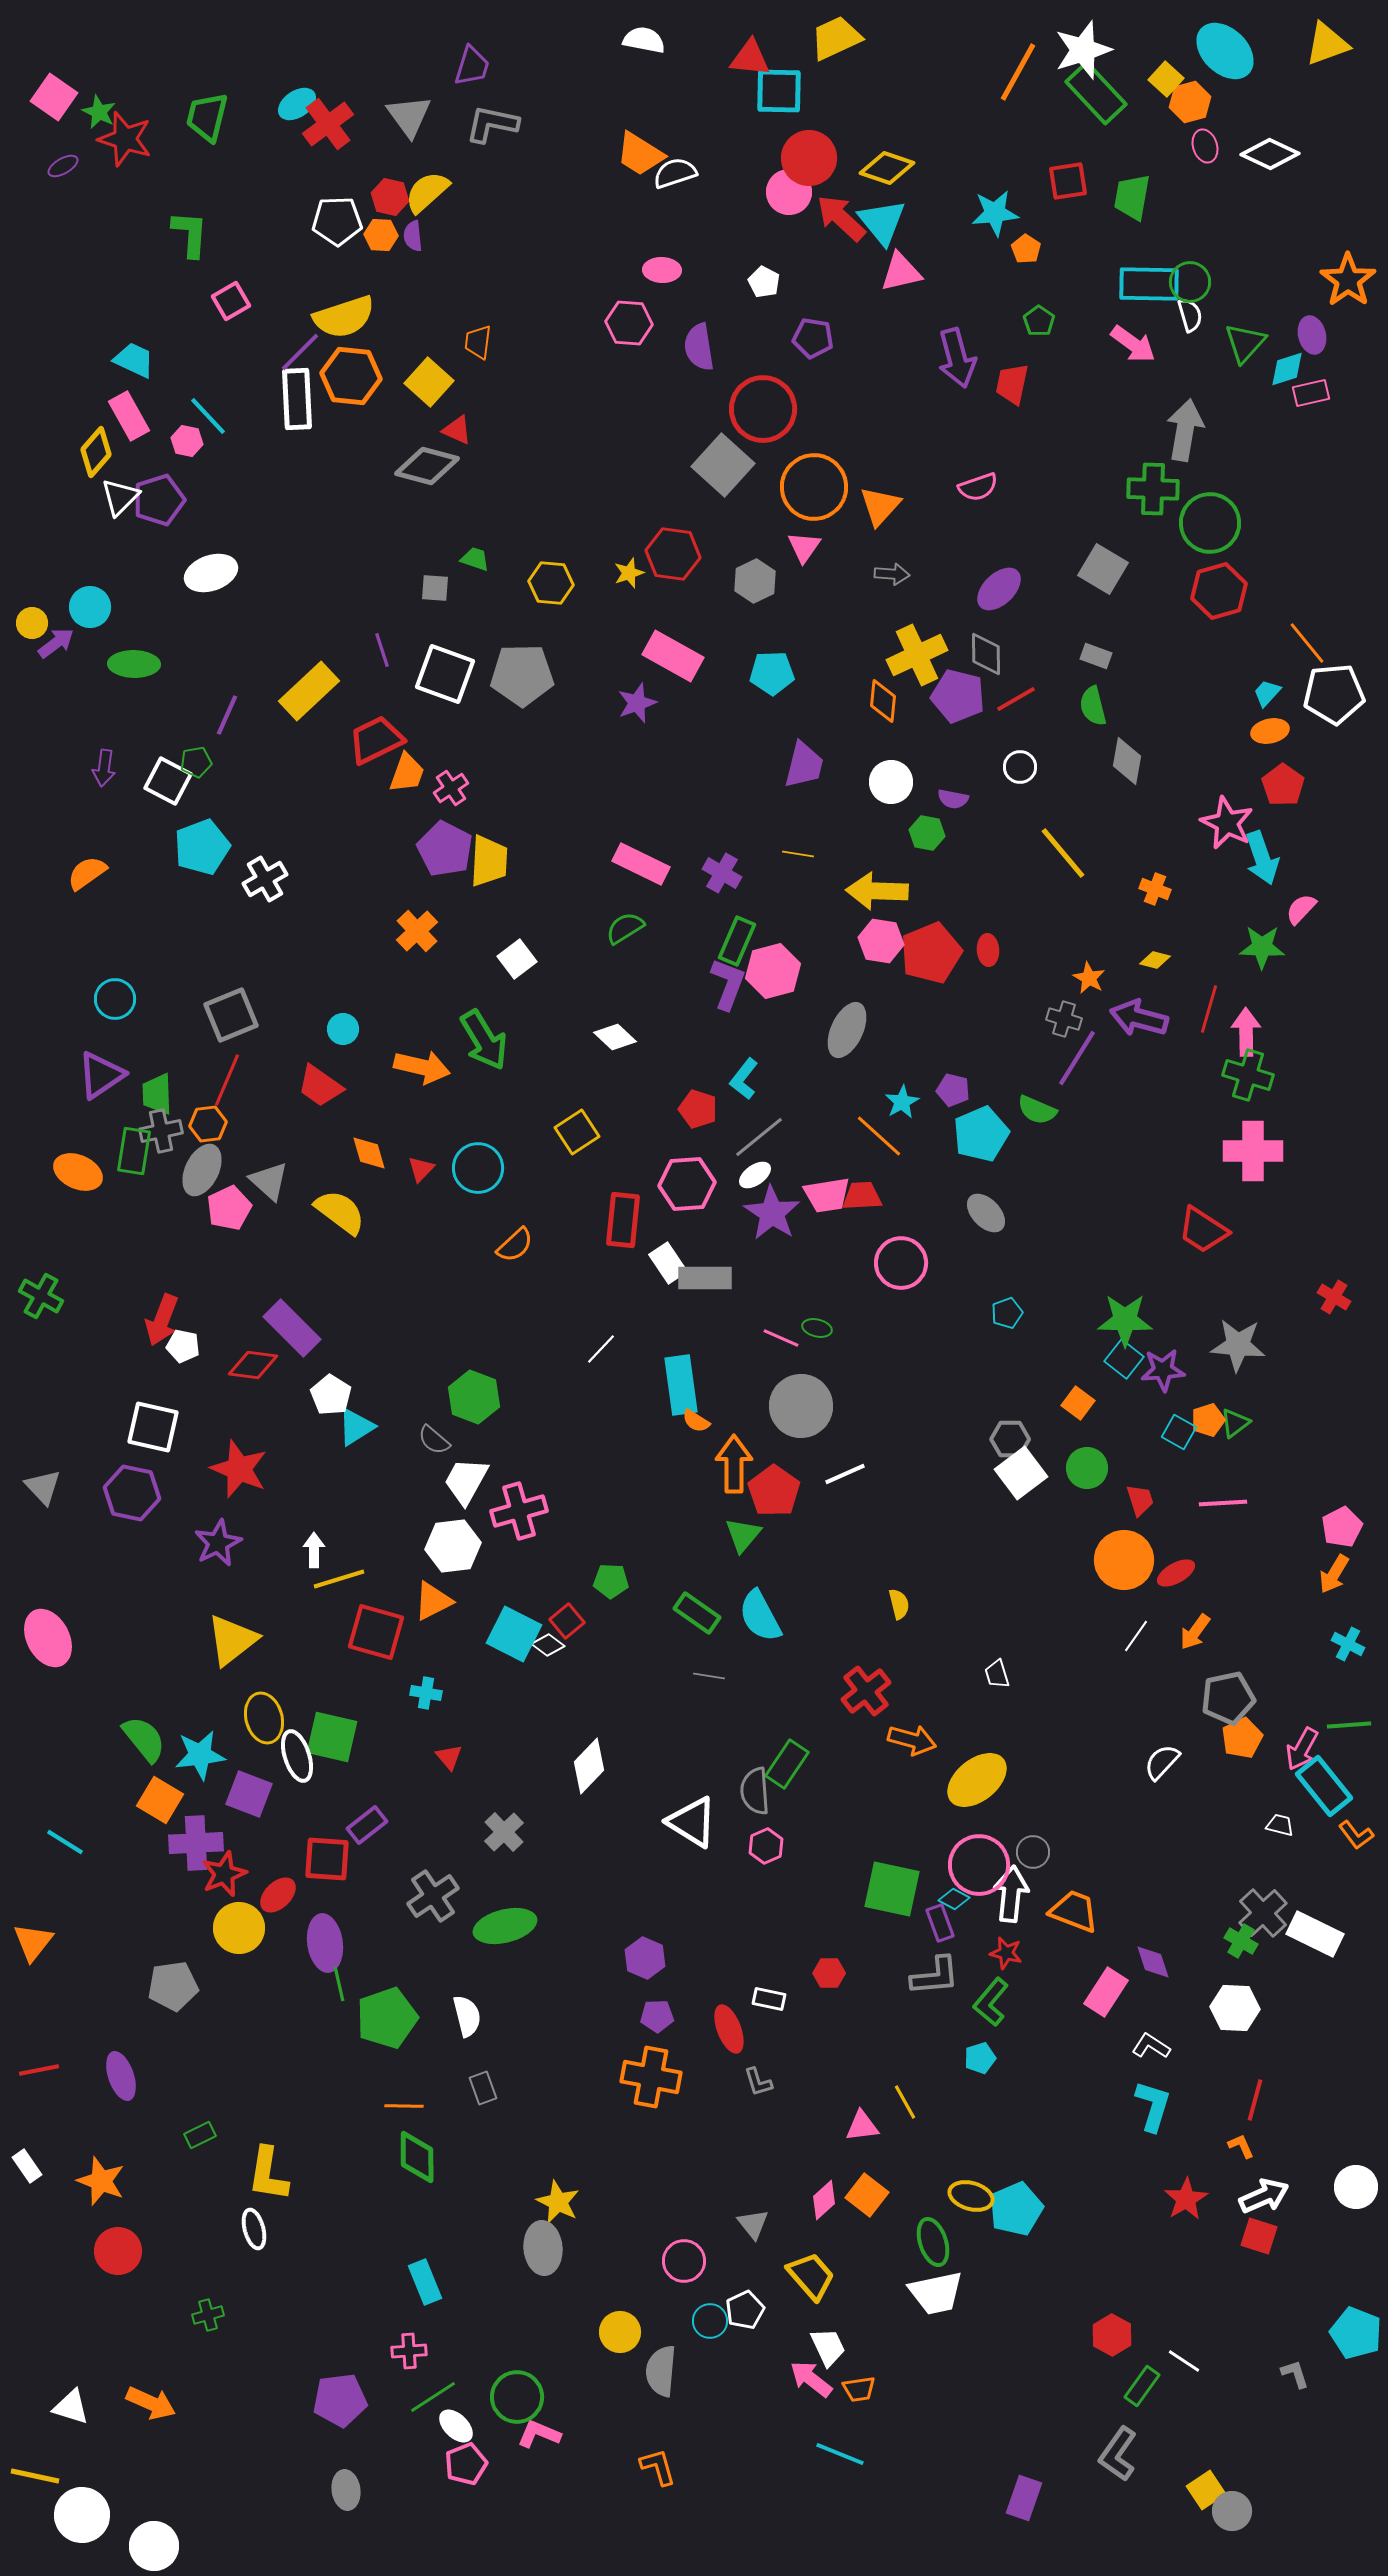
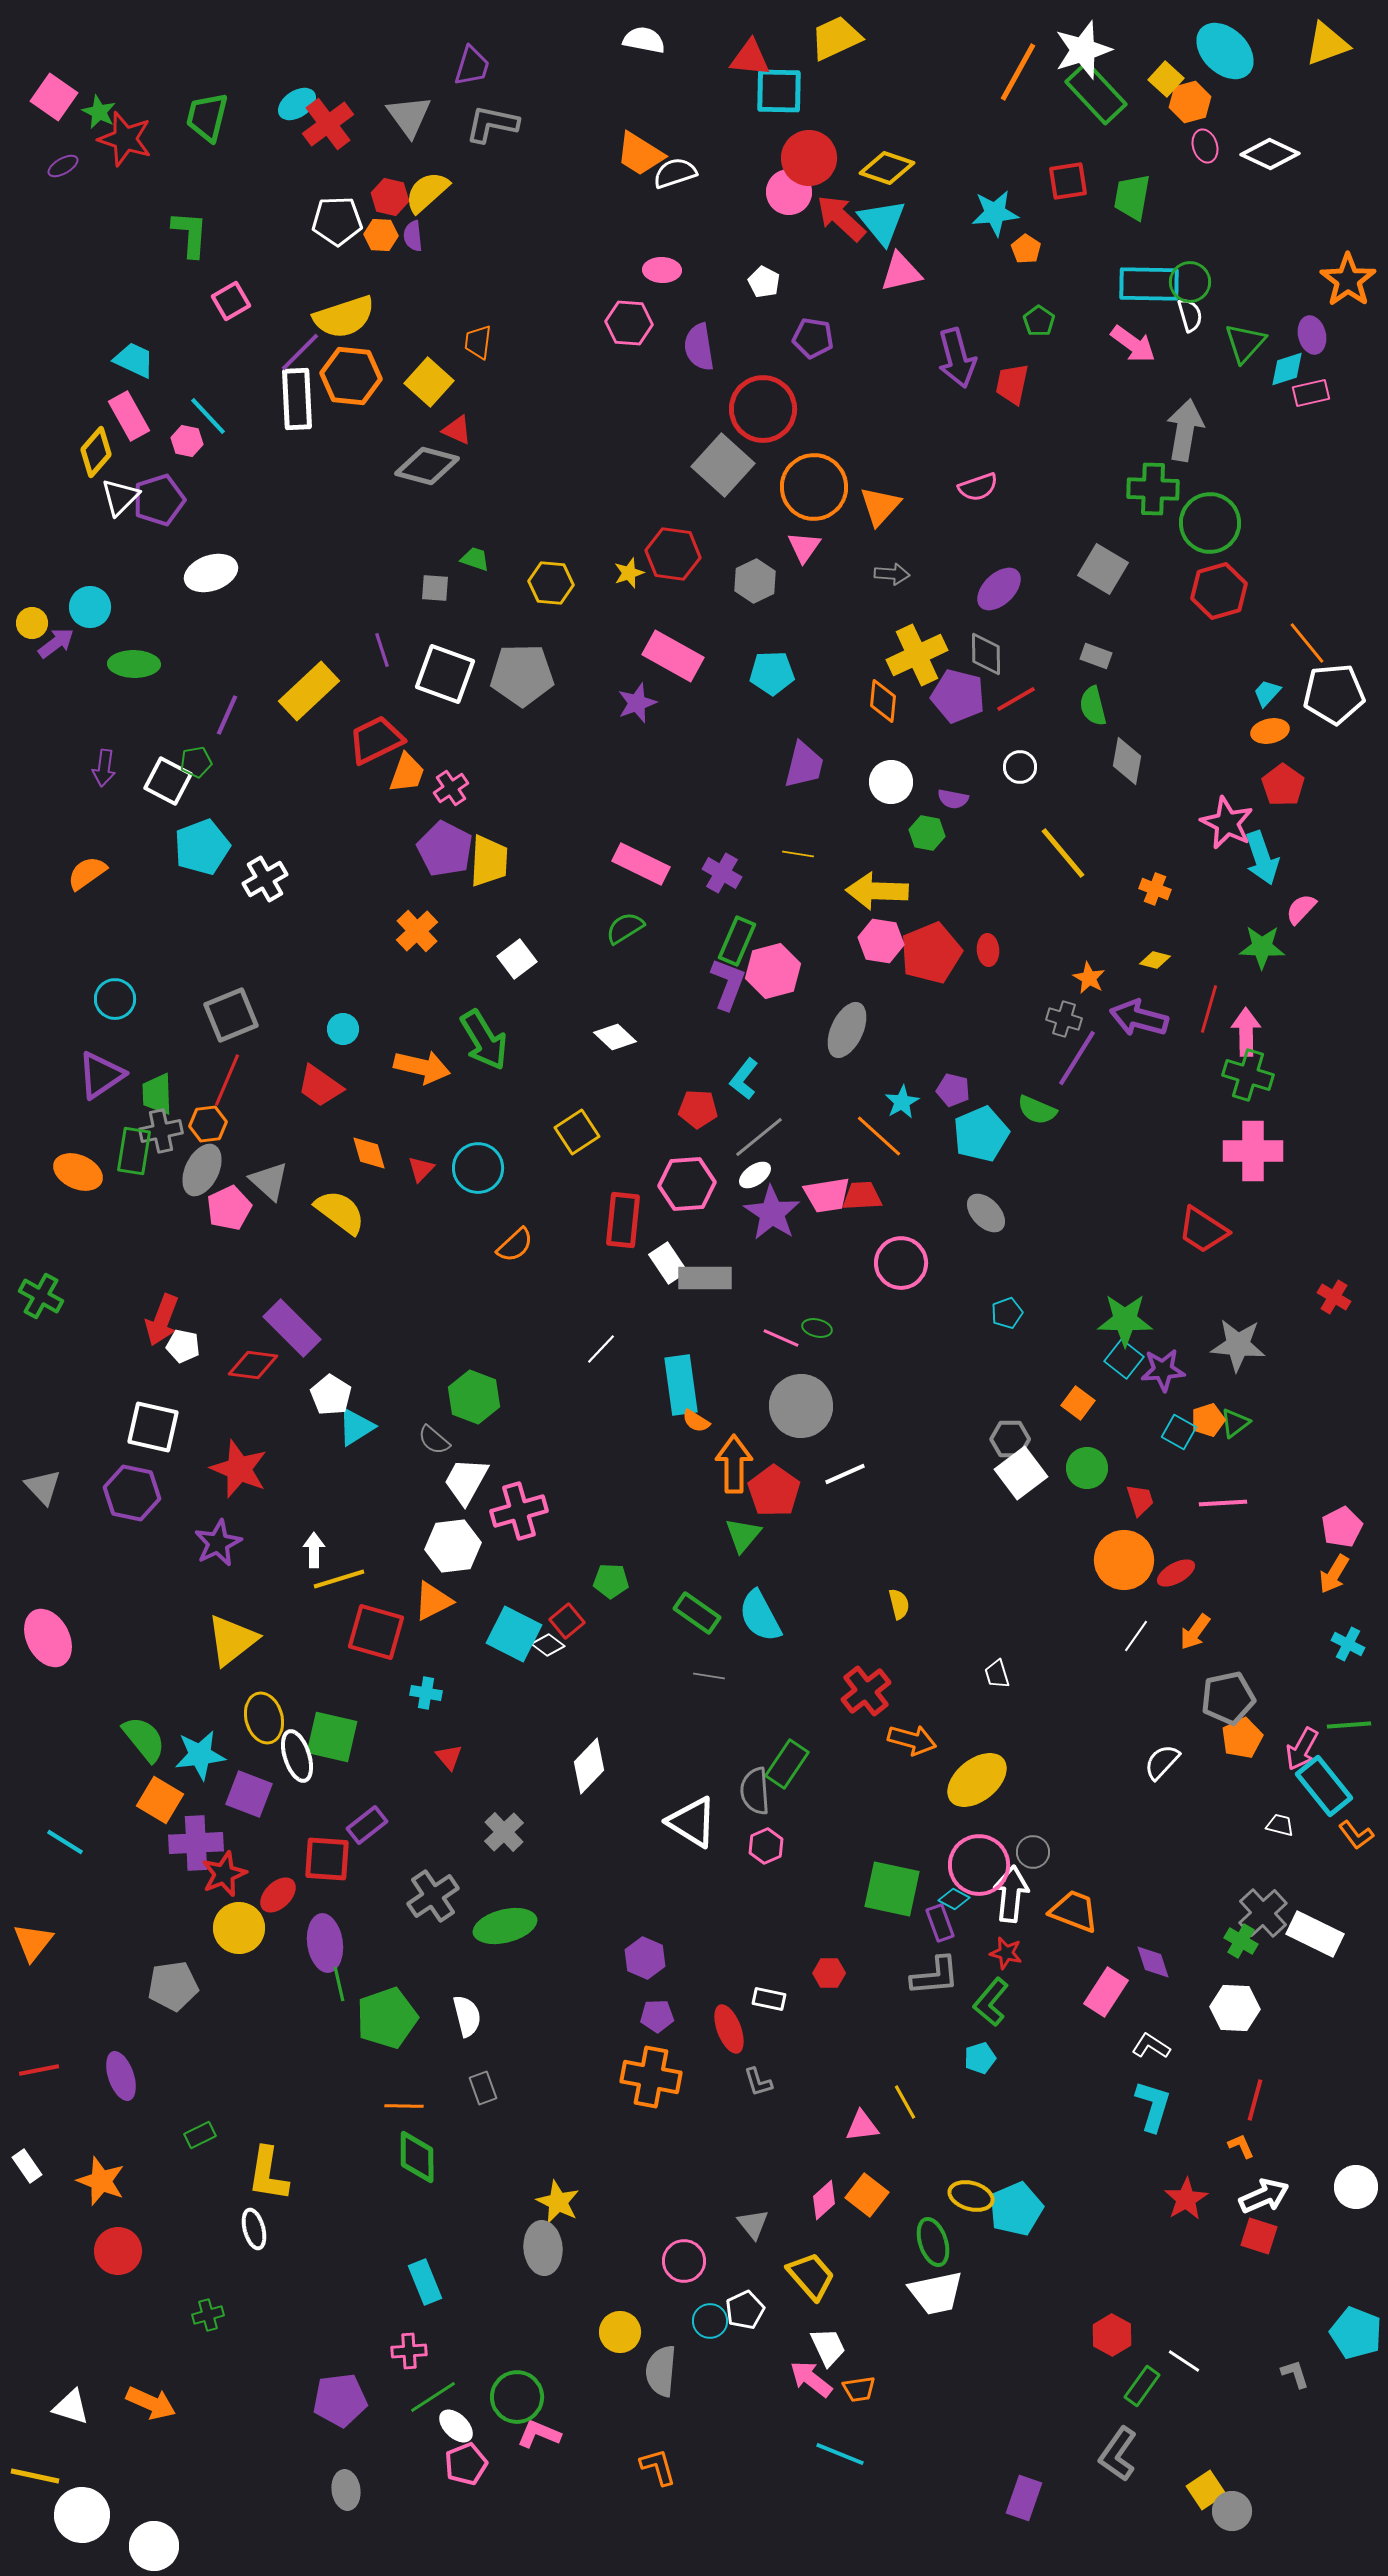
red pentagon at (698, 1109): rotated 15 degrees counterclockwise
